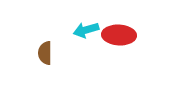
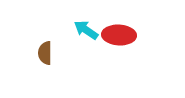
cyan arrow: rotated 50 degrees clockwise
